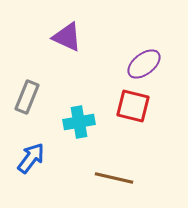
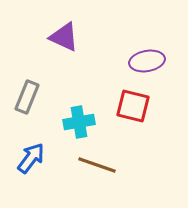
purple triangle: moved 3 px left
purple ellipse: moved 3 px right, 3 px up; rotated 28 degrees clockwise
brown line: moved 17 px left, 13 px up; rotated 6 degrees clockwise
